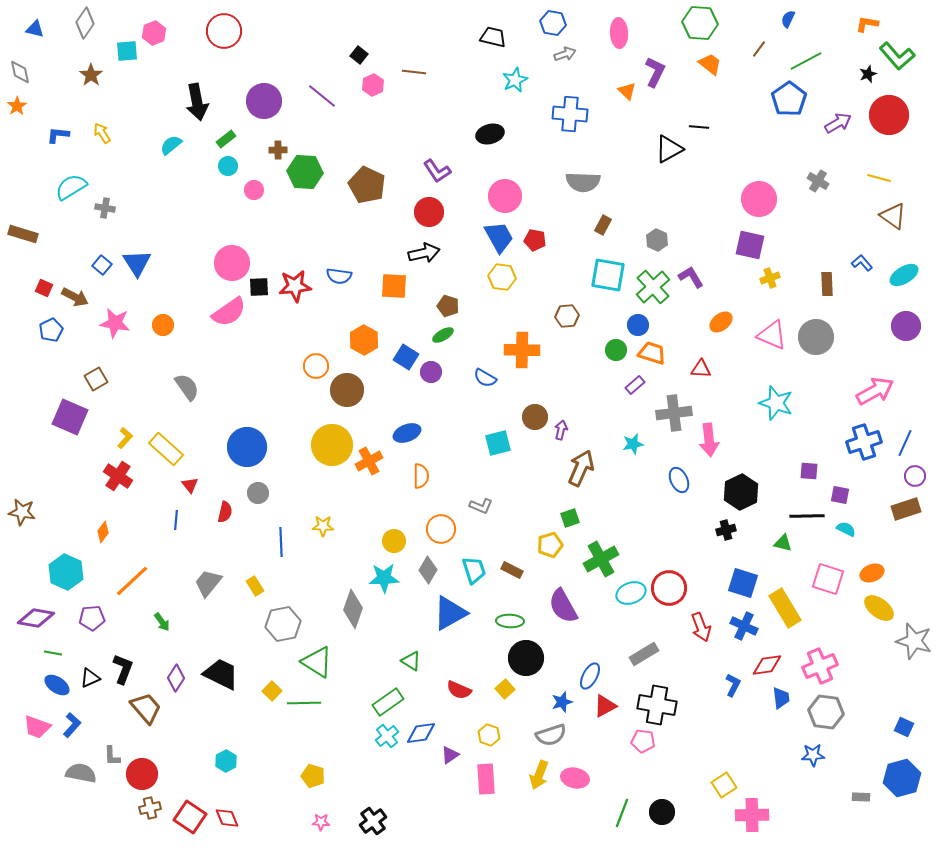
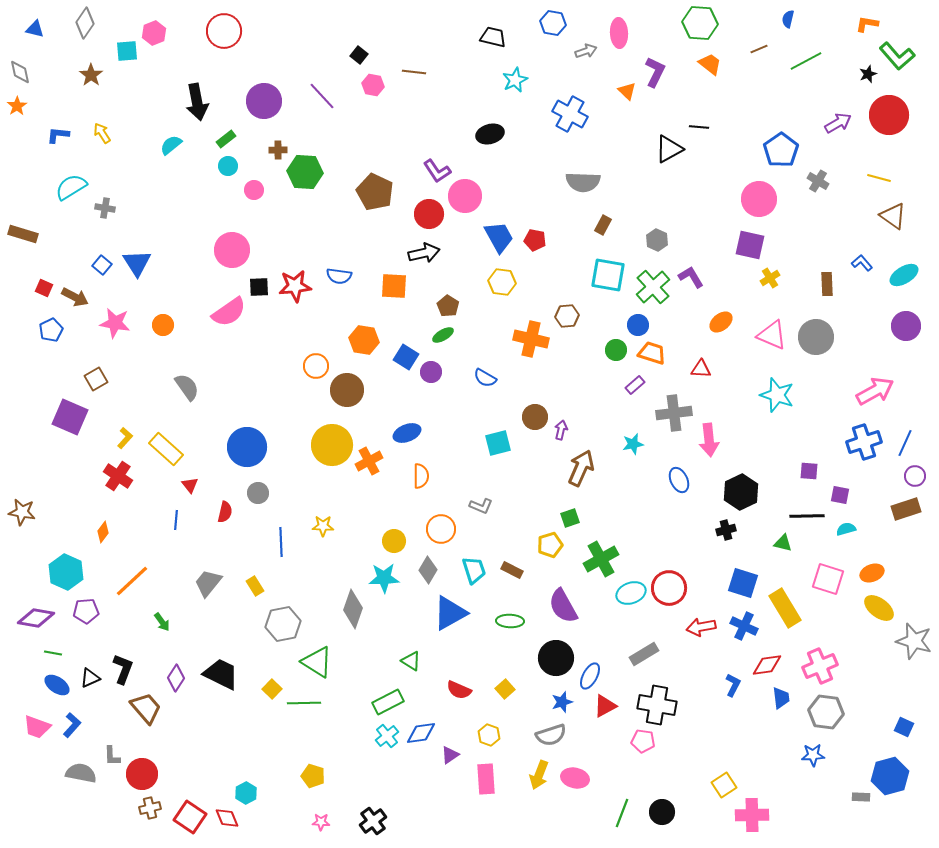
blue semicircle at (788, 19): rotated 12 degrees counterclockwise
brown line at (759, 49): rotated 30 degrees clockwise
gray arrow at (565, 54): moved 21 px right, 3 px up
pink hexagon at (373, 85): rotated 25 degrees counterclockwise
purple line at (322, 96): rotated 8 degrees clockwise
blue pentagon at (789, 99): moved 8 px left, 51 px down
blue cross at (570, 114): rotated 24 degrees clockwise
brown pentagon at (367, 185): moved 8 px right, 7 px down
pink circle at (505, 196): moved 40 px left
red circle at (429, 212): moved 2 px down
pink circle at (232, 263): moved 13 px up
yellow hexagon at (502, 277): moved 5 px down
yellow cross at (770, 278): rotated 12 degrees counterclockwise
brown pentagon at (448, 306): rotated 15 degrees clockwise
orange hexagon at (364, 340): rotated 20 degrees counterclockwise
orange cross at (522, 350): moved 9 px right, 11 px up; rotated 12 degrees clockwise
cyan star at (776, 403): moved 1 px right, 8 px up
cyan semicircle at (846, 529): rotated 42 degrees counterclockwise
purple pentagon at (92, 618): moved 6 px left, 7 px up
red arrow at (701, 627): rotated 100 degrees clockwise
black circle at (526, 658): moved 30 px right
yellow square at (272, 691): moved 2 px up
green rectangle at (388, 702): rotated 8 degrees clockwise
cyan hexagon at (226, 761): moved 20 px right, 32 px down
blue hexagon at (902, 778): moved 12 px left, 2 px up
